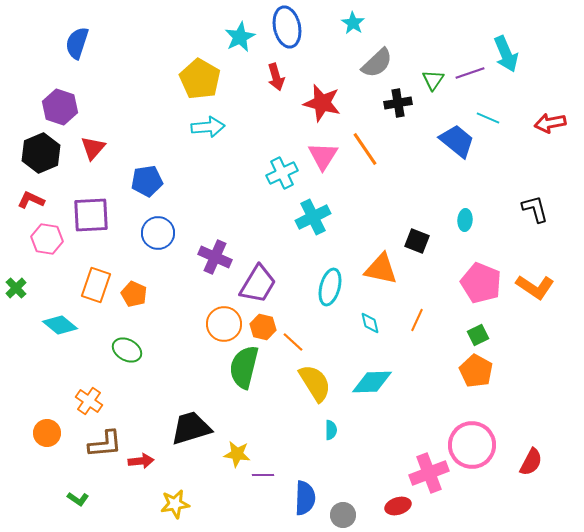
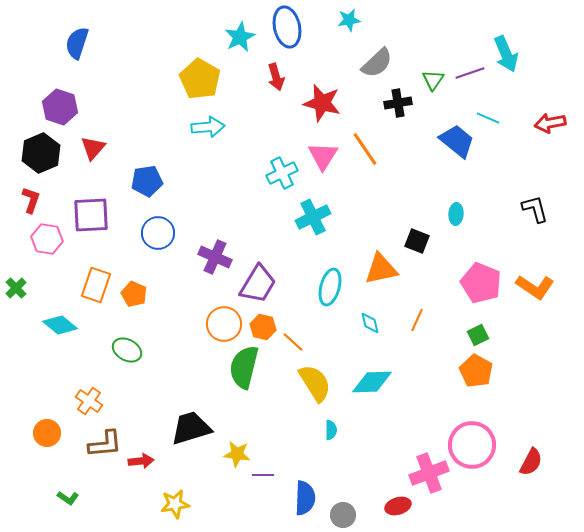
cyan star at (353, 23): moved 4 px left, 3 px up; rotated 30 degrees clockwise
red L-shape at (31, 200): rotated 84 degrees clockwise
cyan ellipse at (465, 220): moved 9 px left, 6 px up
orange triangle at (381, 269): rotated 24 degrees counterclockwise
green L-shape at (78, 499): moved 10 px left, 1 px up
